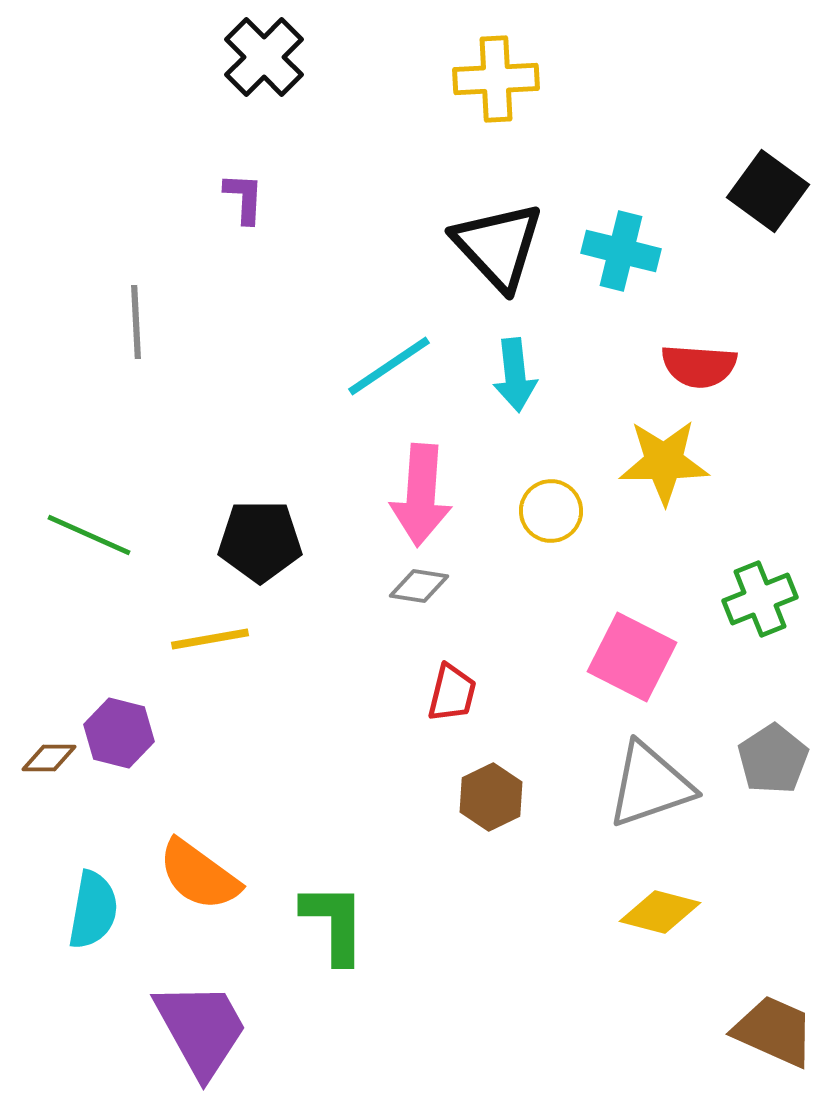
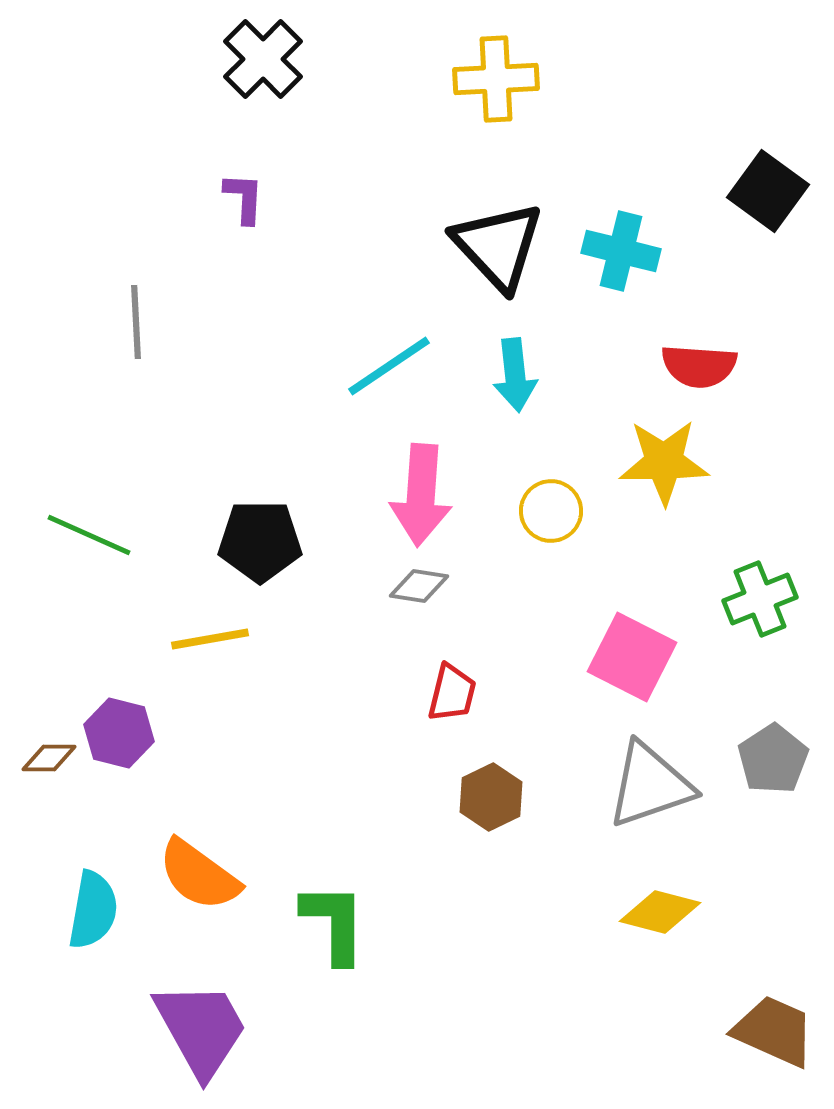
black cross: moved 1 px left, 2 px down
